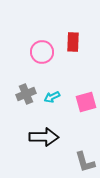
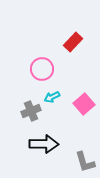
red rectangle: rotated 42 degrees clockwise
pink circle: moved 17 px down
gray cross: moved 5 px right, 17 px down
pink square: moved 2 px left, 2 px down; rotated 25 degrees counterclockwise
black arrow: moved 7 px down
